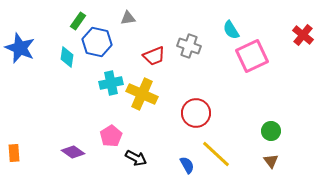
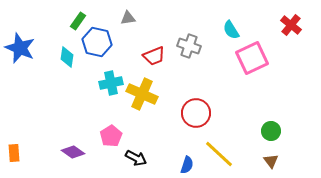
red cross: moved 12 px left, 10 px up
pink square: moved 2 px down
yellow line: moved 3 px right
blue semicircle: rotated 48 degrees clockwise
